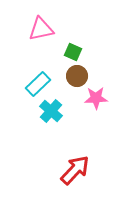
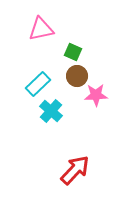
pink star: moved 3 px up
